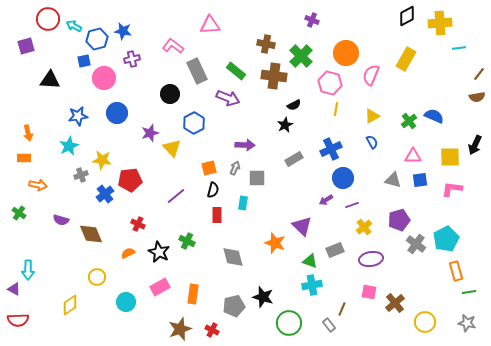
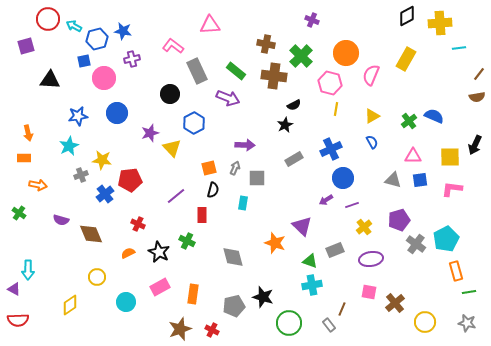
red rectangle at (217, 215): moved 15 px left
